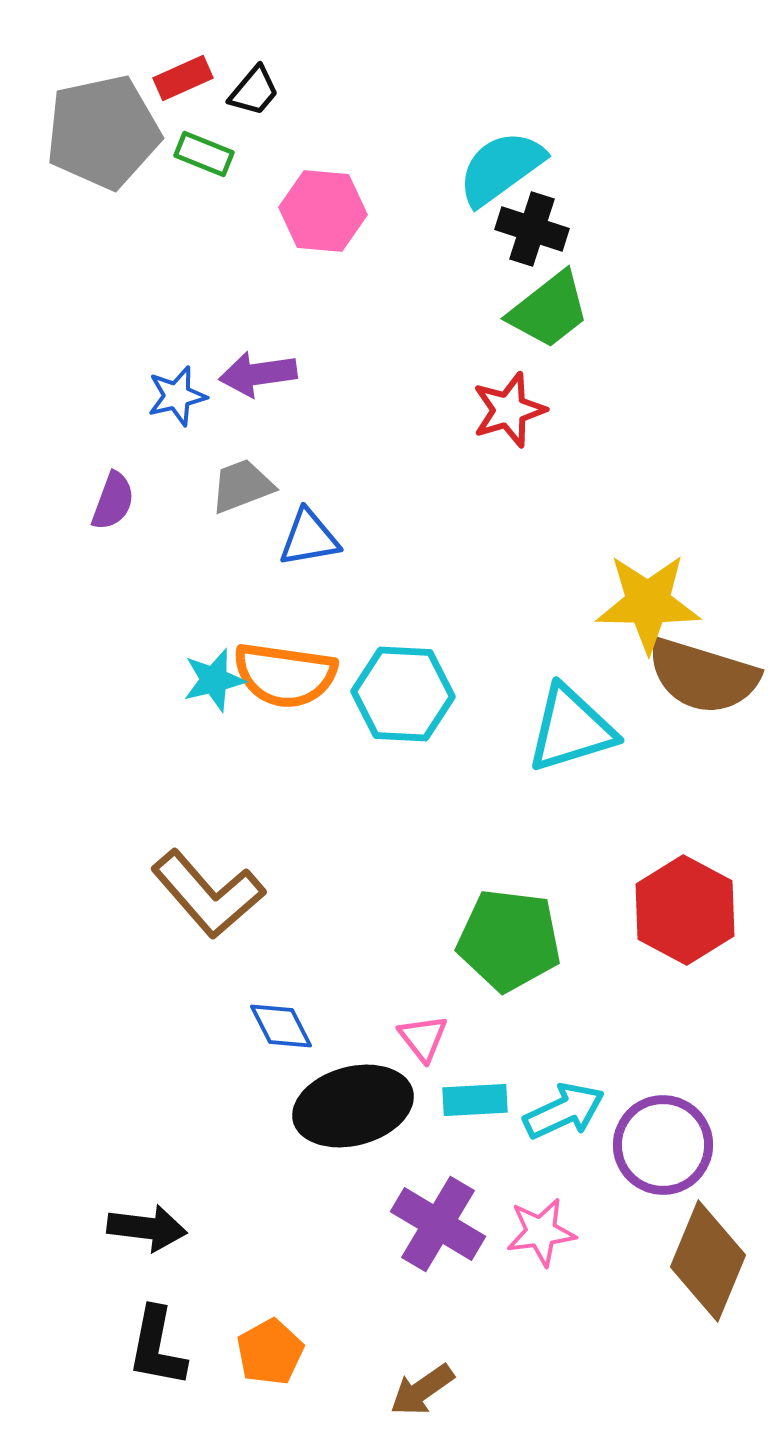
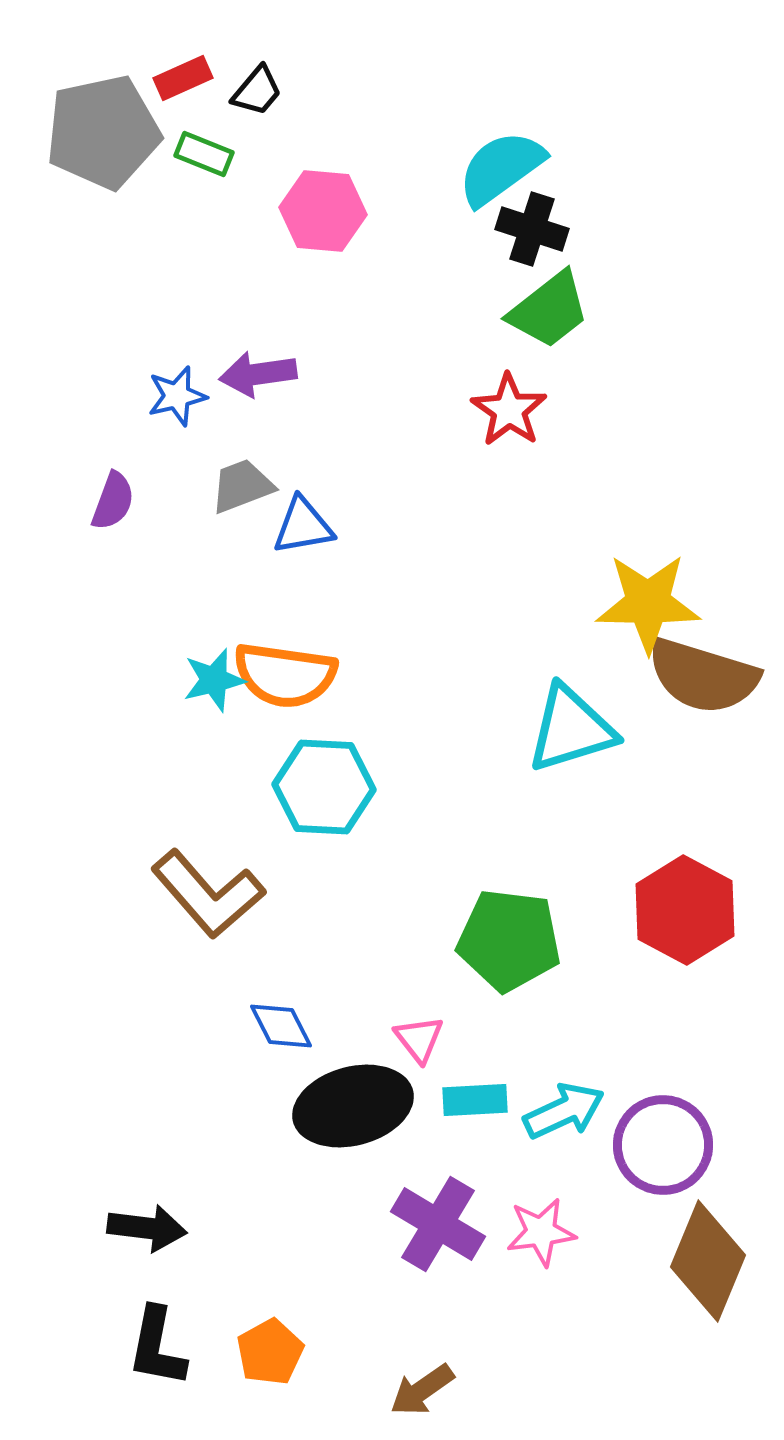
black trapezoid: moved 3 px right
red star: rotated 20 degrees counterclockwise
blue triangle: moved 6 px left, 12 px up
cyan hexagon: moved 79 px left, 93 px down
pink triangle: moved 4 px left, 1 px down
